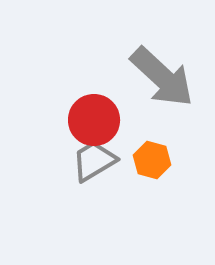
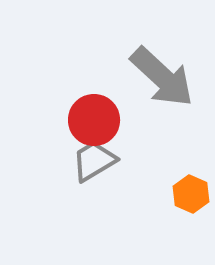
orange hexagon: moved 39 px right, 34 px down; rotated 9 degrees clockwise
